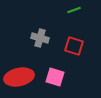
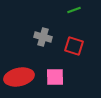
gray cross: moved 3 px right, 1 px up
pink square: rotated 18 degrees counterclockwise
